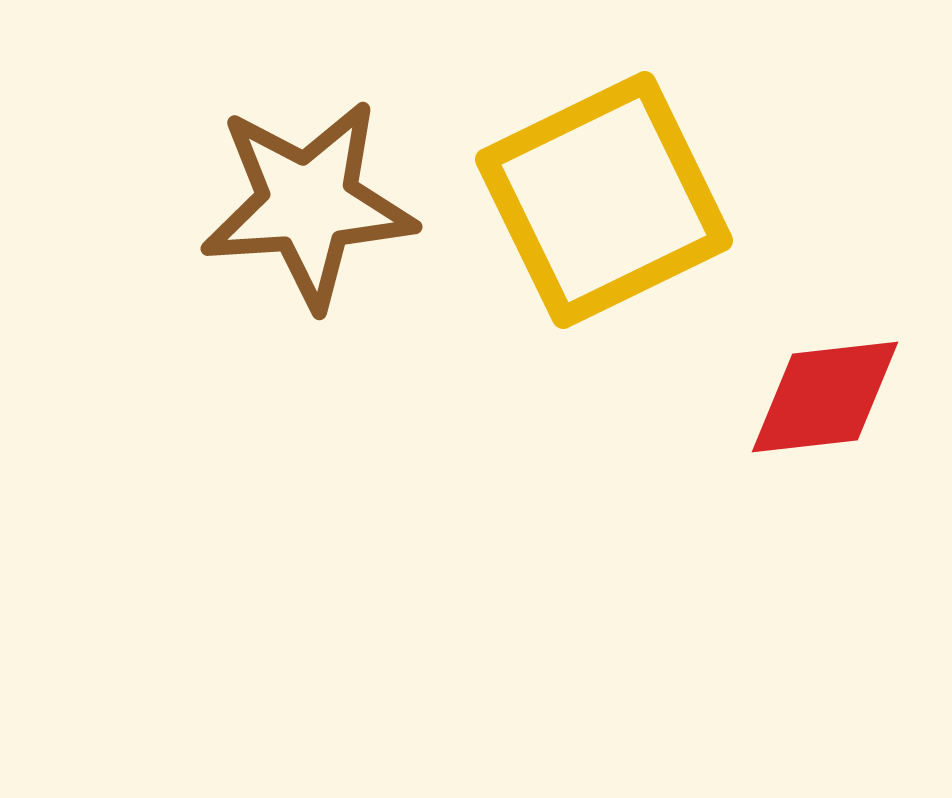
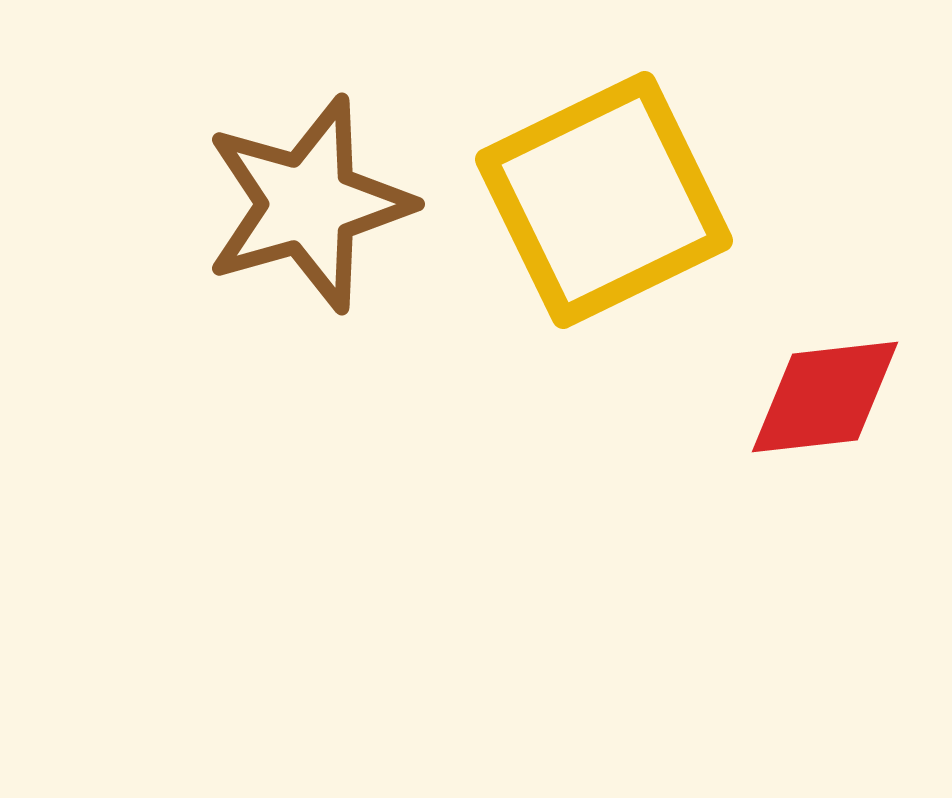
brown star: rotated 12 degrees counterclockwise
